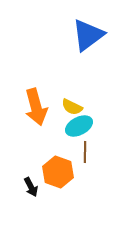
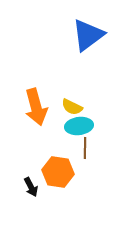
cyan ellipse: rotated 20 degrees clockwise
brown line: moved 4 px up
orange hexagon: rotated 12 degrees counterclockwise
